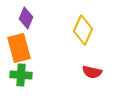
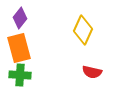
purple diamond: moved 6 px left; rotated 15 degrees clockwise
green cross: moved 1 px left
